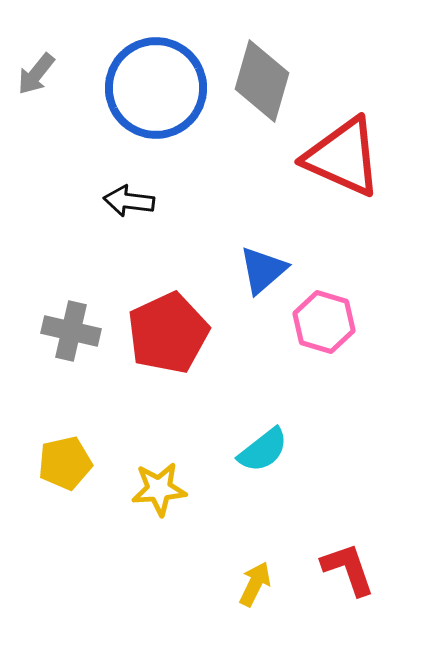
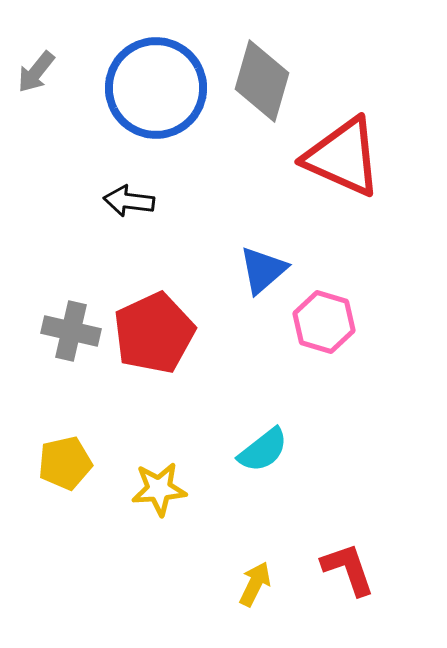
gray arrow: moved 2 px up
red pentagon: moved 14 px left
